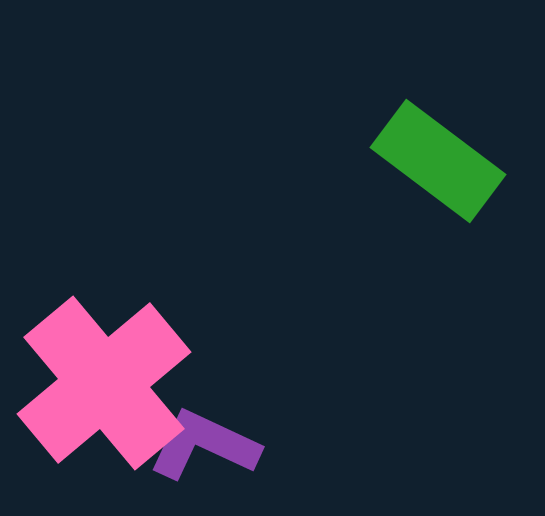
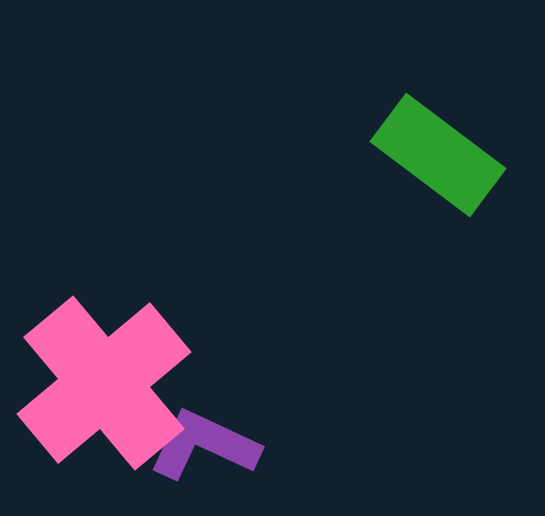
green rectangle: moved 6 px up
